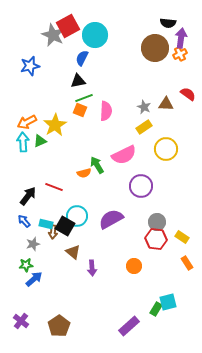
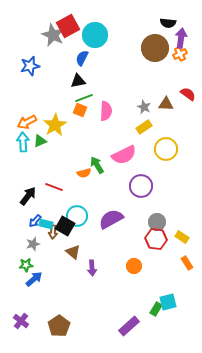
blue arrow at (24, 221): moved 11 px right; rotated 96 degrees counterclockwise
